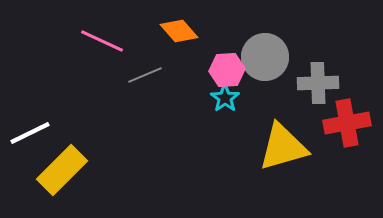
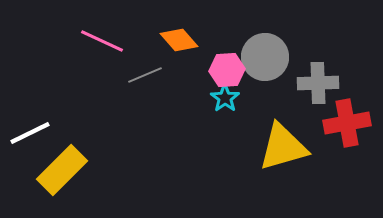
orange diamond: moved 9 px down
